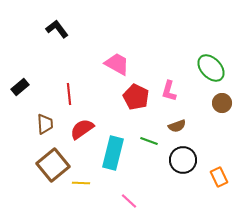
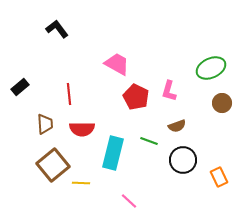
green ellipse: rotated 72 degrees counterclockwise
red semicircle: rotated 145 degrees counterclockwise
